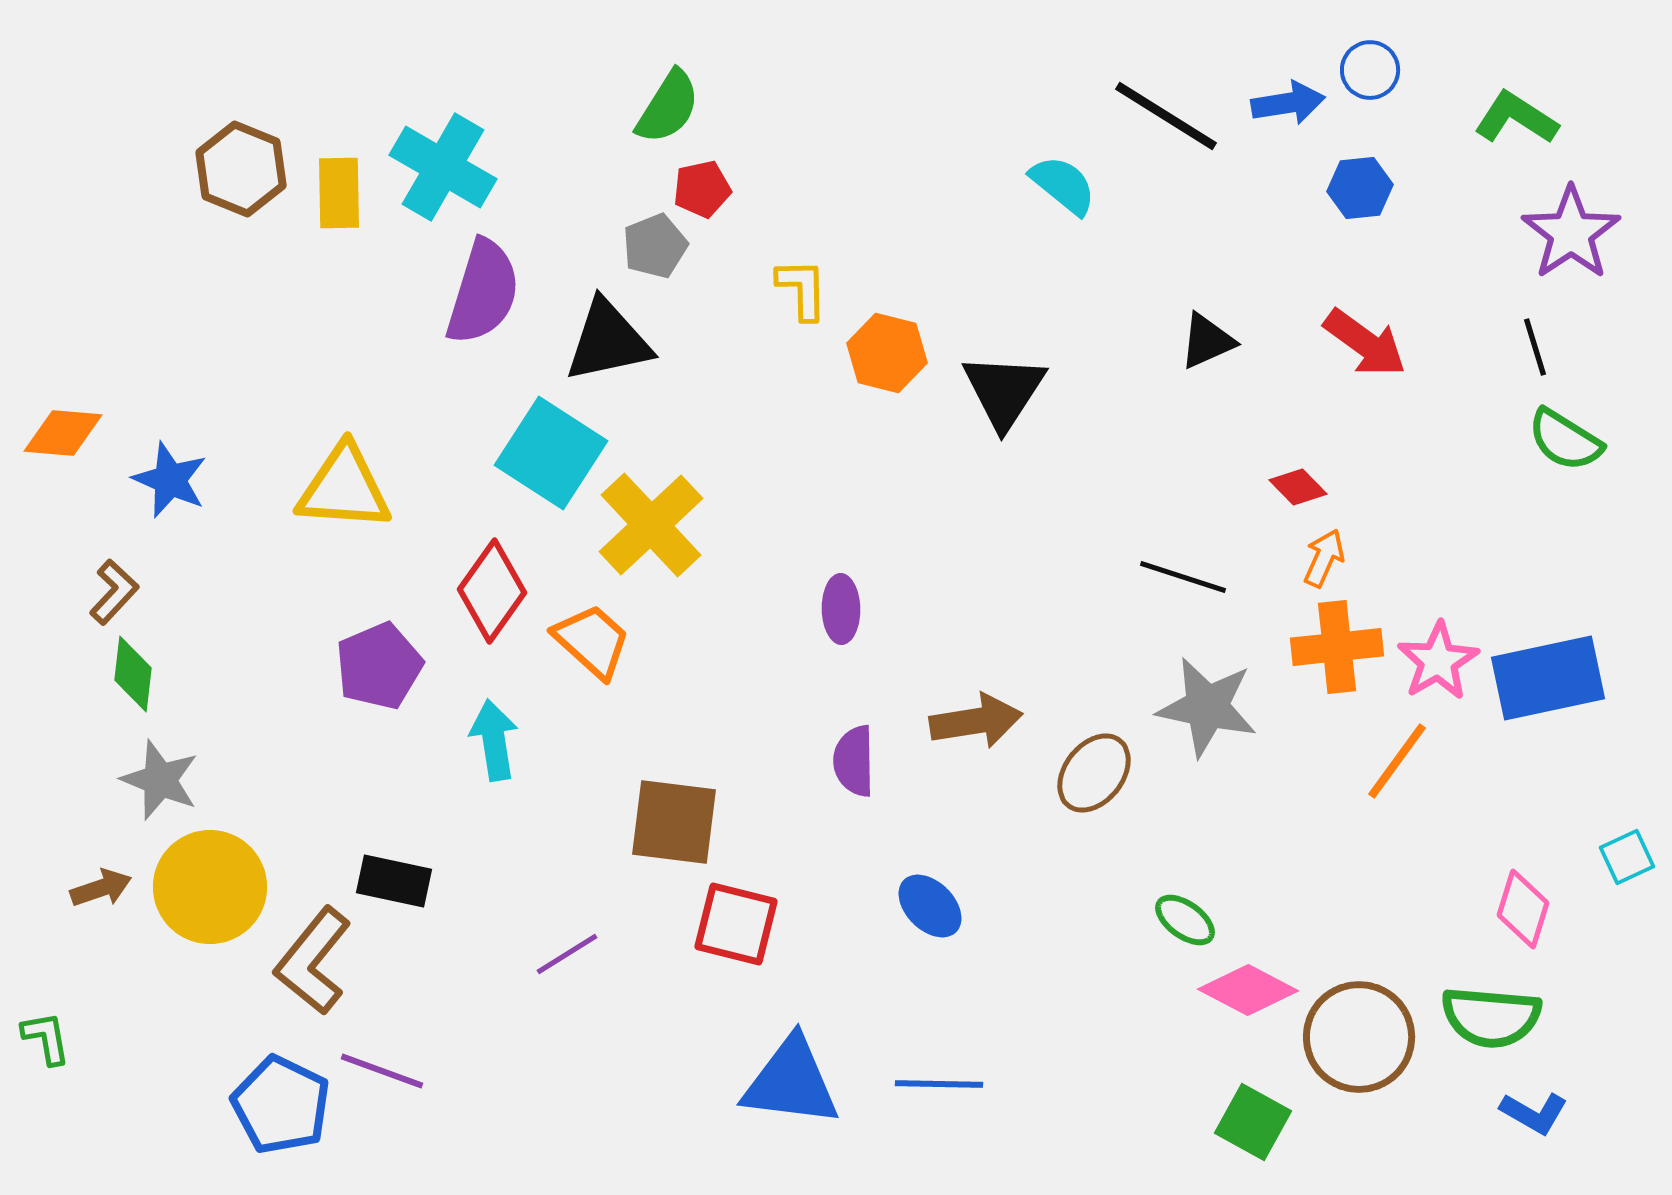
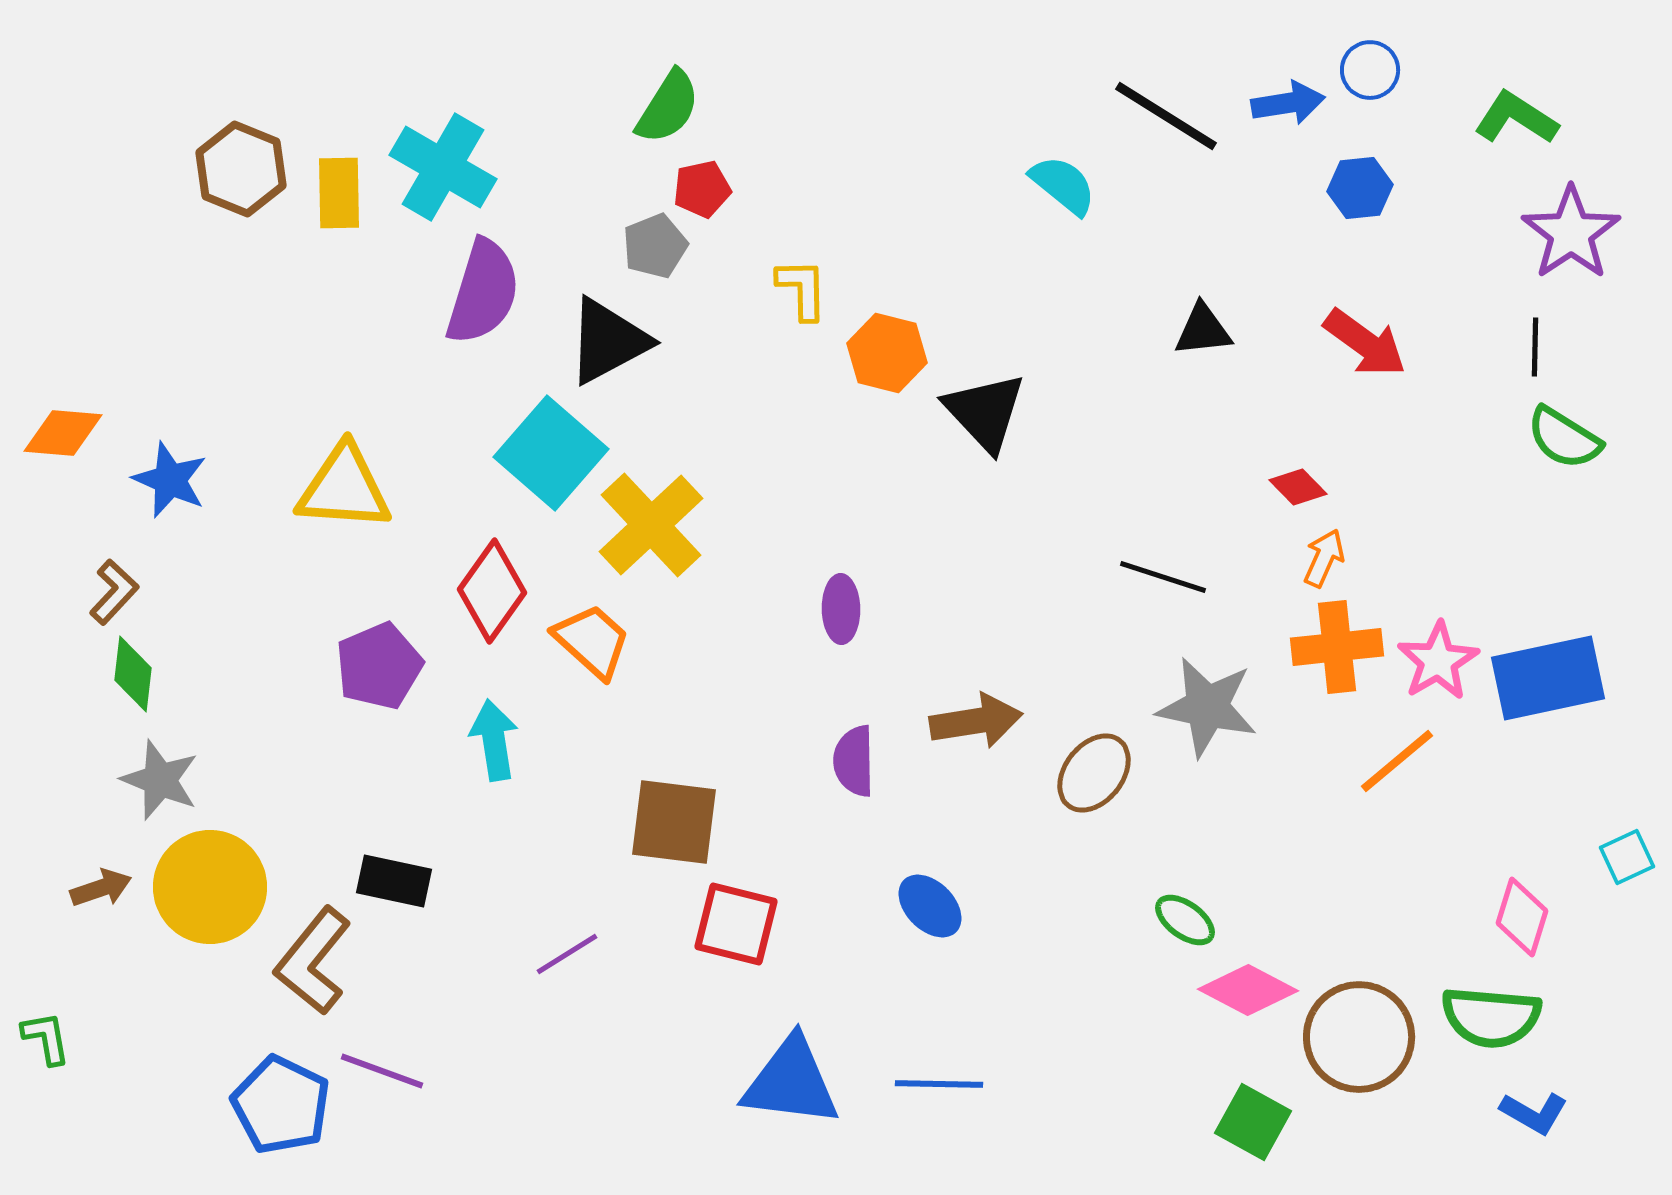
black triangle at (608, 341): rotated 16 degrees counterclockwise
black triangle at (1207, 341): moved 4 px left, 11 px up; rotated 18 degrees clockwise
black line at (1535, 347): rotated 18 degrees clockwise
black triangle at (1004, 391): moved 19 px left, 21 px down; rotated 16 degrees counterclockwise
green semicircle at (1565, 440): moved 1 px left, 2 px up
cyan square at (551, 453): rotated 8 degrees clockwise
black line at (1183, 577): moved 20 px left
orange line at (1397, 761): rotated 14 degrees clockwise
pink diamond at (1523, 909): moved 1 px left, 8 px down
